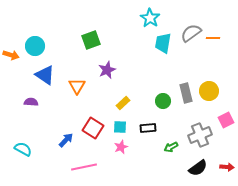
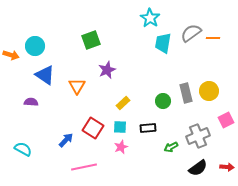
gray cross: moved 2 px left, 1 px down
